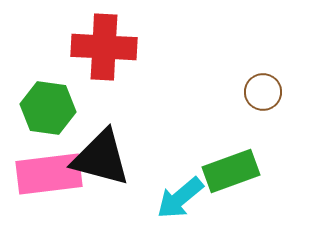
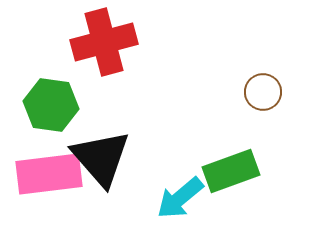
red cross: moved 5 px up; rotated 18 degrees counterclockwise
green hexagon: moved 3 px right, 3 px up
black triangle: rotated 34 degrees clockwise
